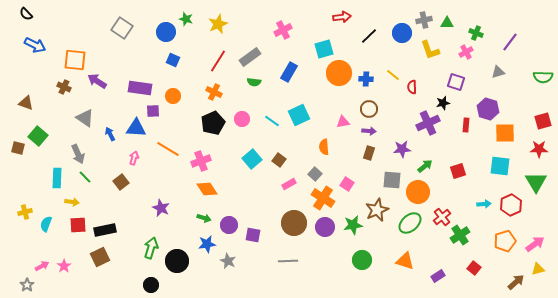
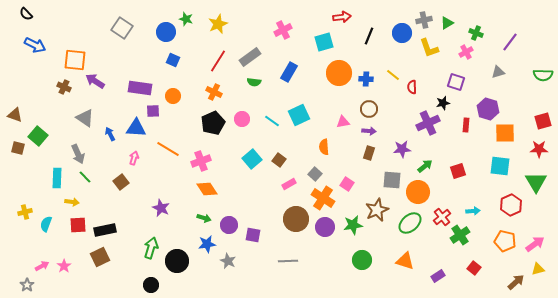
green triangle at (447, 23): rotated 32 degrees counterclockwise
black line at (369, 36): rotated 24 degrees counterclockwise
cyan square at (324, 49): moved 7 px up
yellow L-shape at (430, 50): moved 1 px left, 2 px up
green semicircle at (543, 77): moved 2 px up
purple arrow at (97, 81): moved 2 px left
brown triangle at (26, 103): moved 11 px left, 12 px down
cyan arrow at (484, 204): moved 11 px left, 7 px down
brown circle at (294, 223): moved 2 px right, 4 px up
orange pentagon at (505, 241): rotated 30 degrees clockwise
